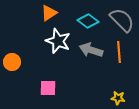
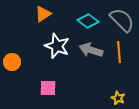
orange triangle: moved 6 px left, 1 px down
white star: moved 1 px left, 5 px down
yellow star: rotated 16 degrees clockwise
